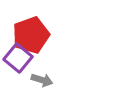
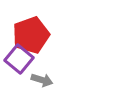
purple square: moved 1 px right, 1 px down
